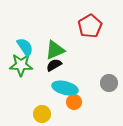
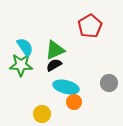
cyan ellipse: moved 1 px right, 1 px up
